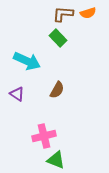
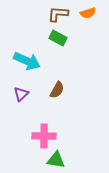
brown L-shape: moved 5 px left
green rectangle: rotated 18 degrees counterclockwise
purple triangle: moved 4 px right; rotated 42 degrees clockwise
pink cross: rotated 15 degrees clockwise
green triangle: rotated 12 degrees counterclockwise
